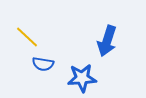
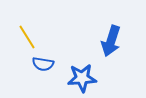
yellow line: rotated 15 degrees clockwise
blue arrow: moved 4 px right
